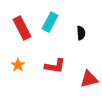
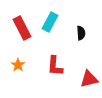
red L-shape: rotated 85 degrees clockwise
